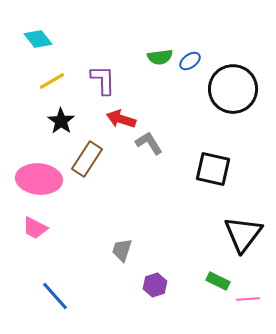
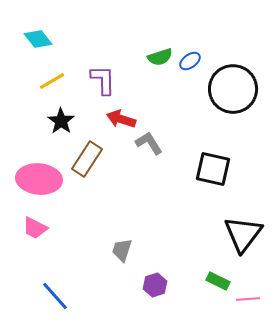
green semicircle: rotated 10 degrees counterclockwise
